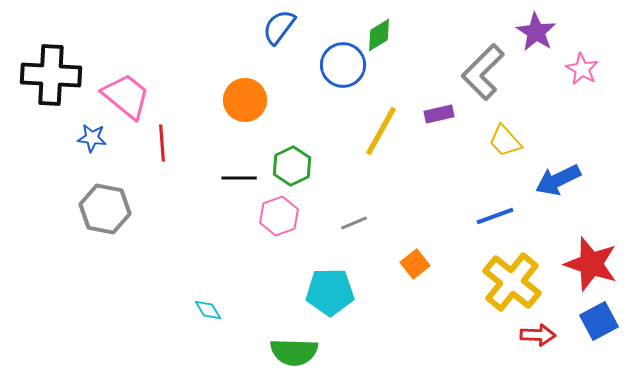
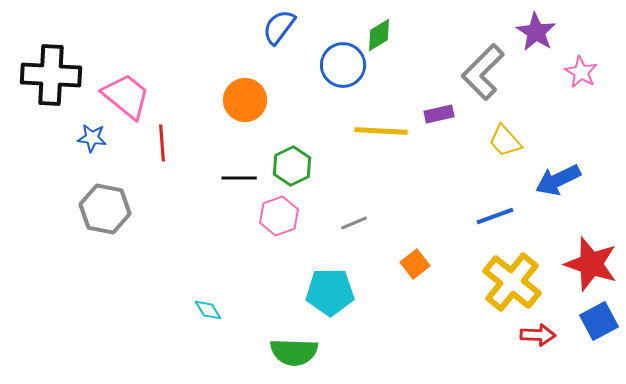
pink star: moved 1 px left, 3 px down
yellow line: rotated 64 degrees clockwise
